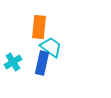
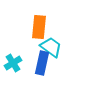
cyan cross: moved 1 px down
